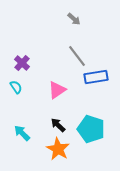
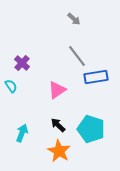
cyan semicircle: moved 5 px left, 1 px up
cyan arrow: rotated 66 degrees clockwise
orange star: moved 1 px right, 2 px down
